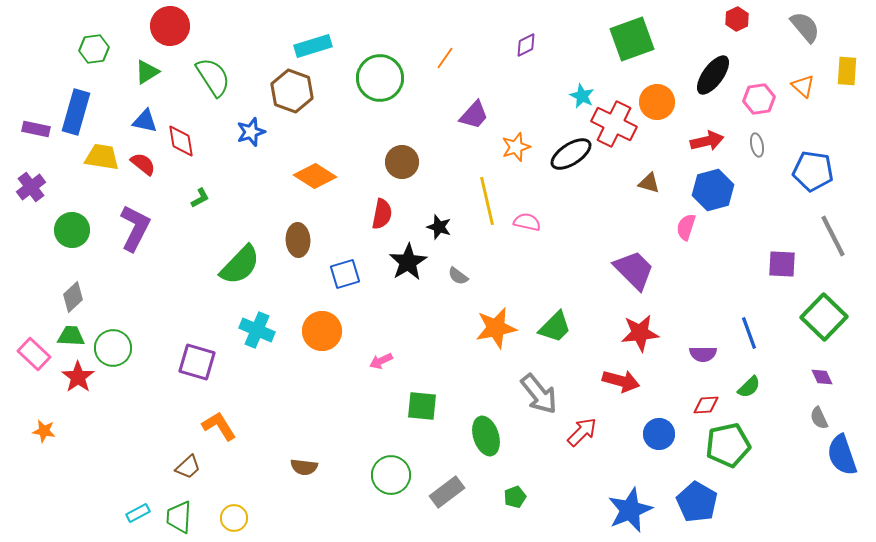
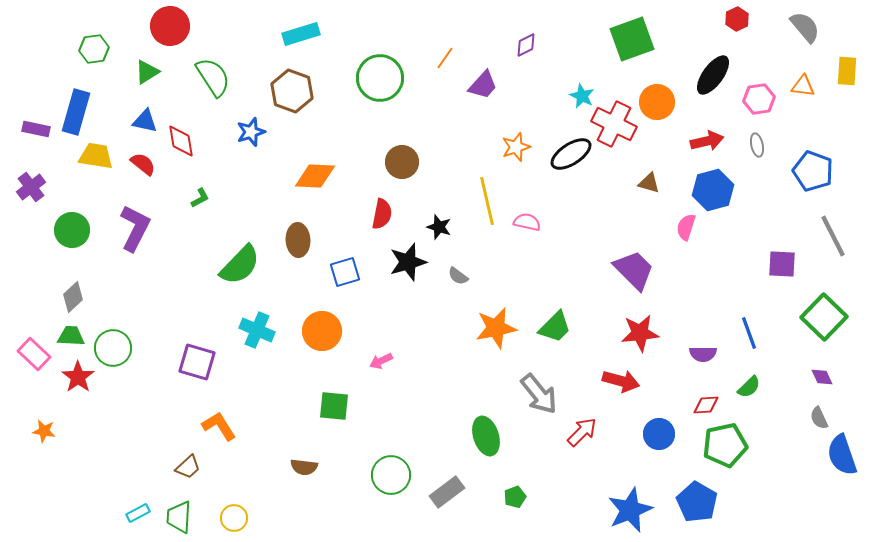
cyan rectangle at (313, 46): moved 12 px left, 12 px up
orange triangle at (803, 86): rotated 35 degrees counterclockwise
purple trapezoid at (474, 115): moved 9 px right, 30 px up
yellow trapezoid at (102, 157): moved 6 px left, 1 px up
blue pentagon at (813, 171): rotated 12 degrees clockwise
orange diamond at (315, 176): rotated 30 degrees counterclockwise
black star at (408, 262): rotated 15 degrees clockwise
blue square at (345, 274): moved 2 px up
green square at (422, 406): moved 88 px left
green pentagon at (728, 445): moved 3 px left
